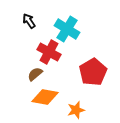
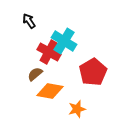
cyan cross: moved 3 px left, 12 px down
orange diamond: moved 5 px right, 6 px up
orange star: moved 1 px right, 1 px up
